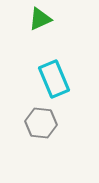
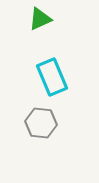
cyan rectangle: moved 2 px left, 2 px up
